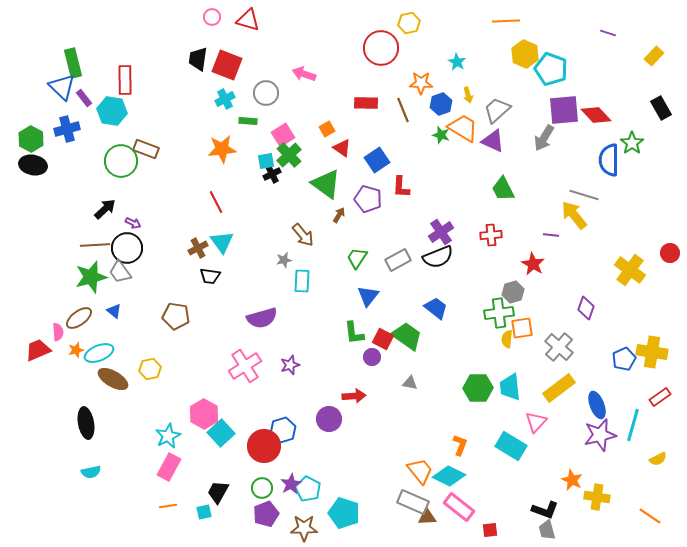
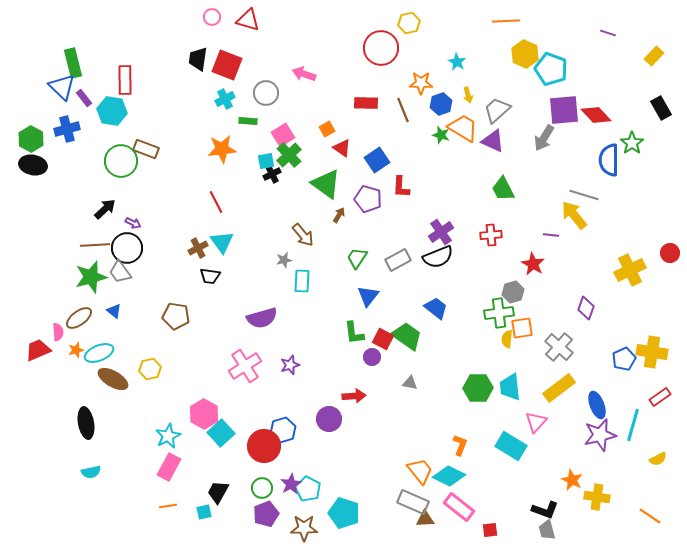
yellow cross at (630, 270): rotated 28 degrees clockwise
brown triangle at (427, 517): moved 2 px left, 2 px down
